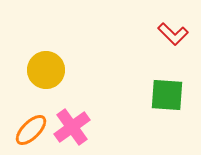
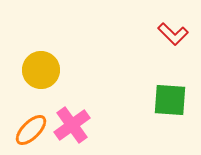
yellow circle: moved 5 px left
green square: moved 3 px right, 5 px down
pink cross: moved 2 px up
